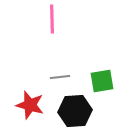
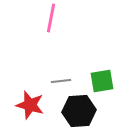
pink line: moved 1 px left, 1 px up; rotated 12 degrees clockwise
gray line: moved 1 px right, 4 px down
black hexagon: moved 4 px right
